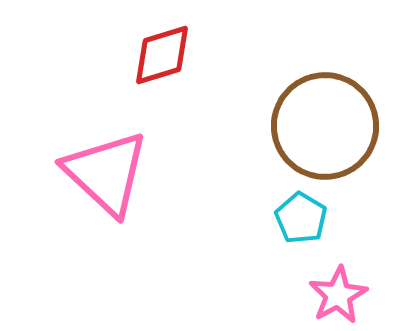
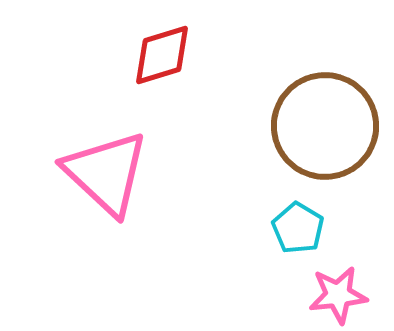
cyan pentagon: moved 3 px left, 10 px down
pink star: rotated 22 degrees clockwise
